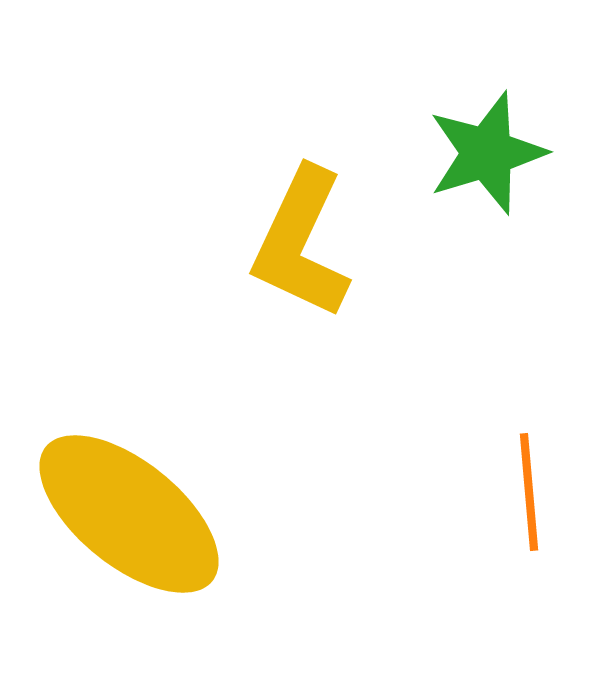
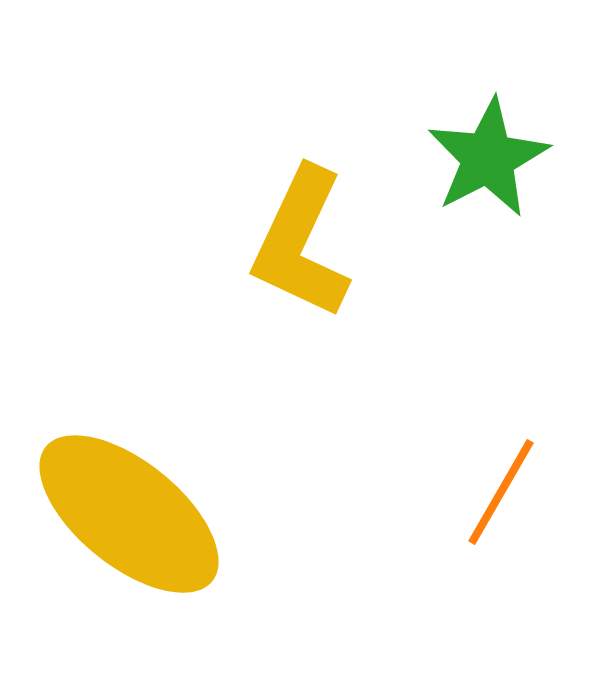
green star: moved 1 px right, 5 px down; rotated 10 degrees counterclockwise
orange line: moved 28 px left; rotated 35 degrees clockwise
